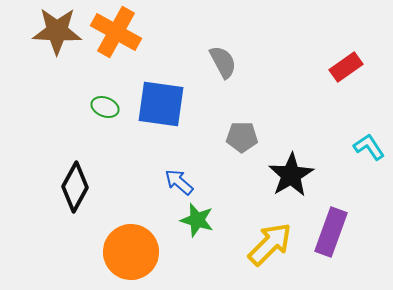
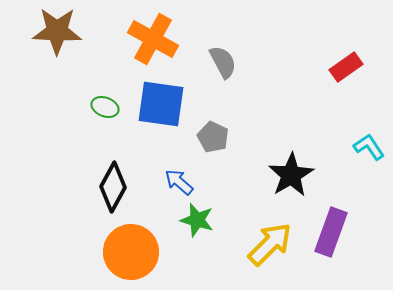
orange cross: moved 37 px right, 7 px down
gray pentagon: moved 29 px left; rotated 24 degrees clockwise
black diamond: moved 38 px right
